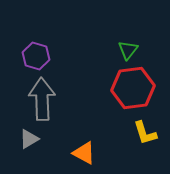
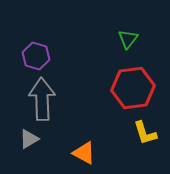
green triangle: moved 11 px up
